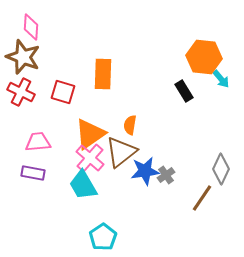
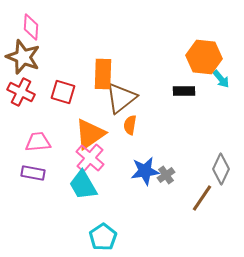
black rectangle: rotated 60 degrees counterclockwise
brown triangle: moved 54 px up
